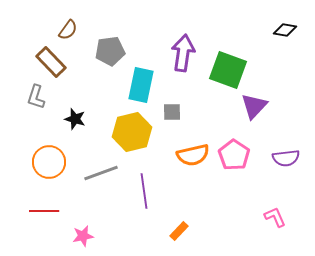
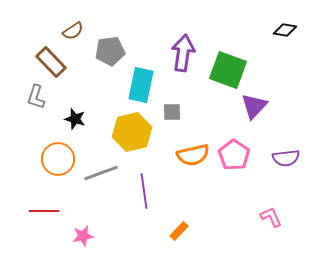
brown semicircle: moved 5 px right, 1 px down; rotated 20 degrees clockwise
orange circle: moved 9 px right, 3 px up
pink L-shape: moved 4 px left
